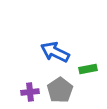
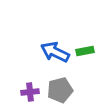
green rectangle: moved 3 px left, 18 px up
gray pentagon: rotated 20 degrees clockwise
